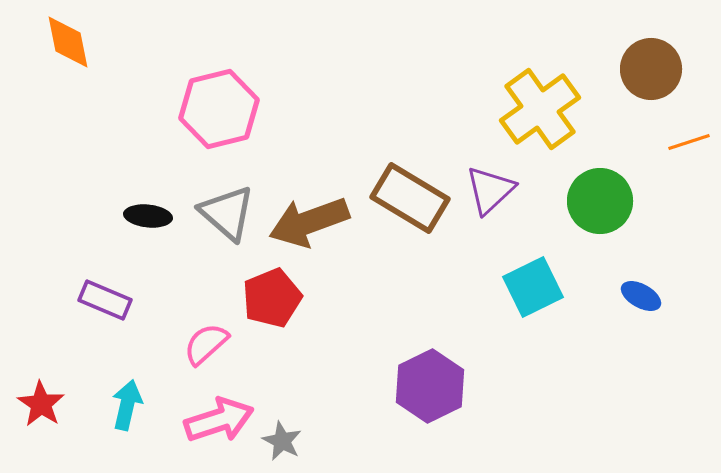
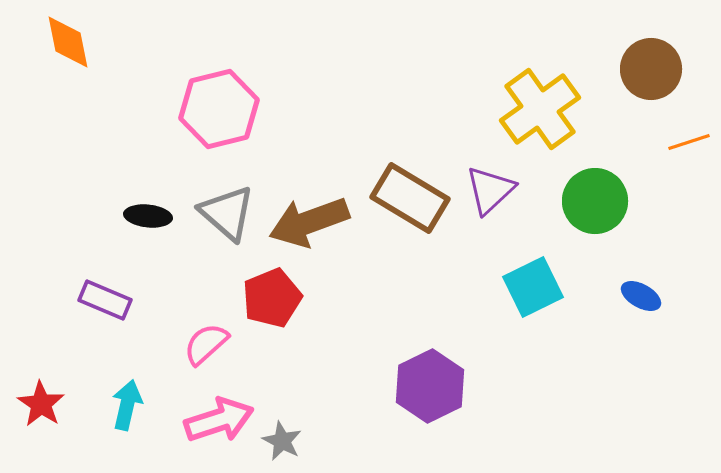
green circle: moved 5 px left
